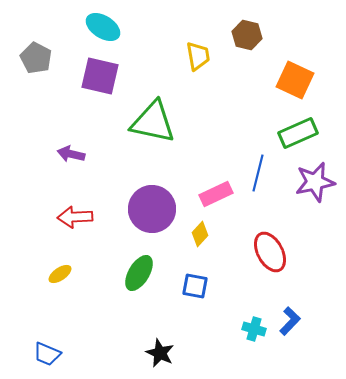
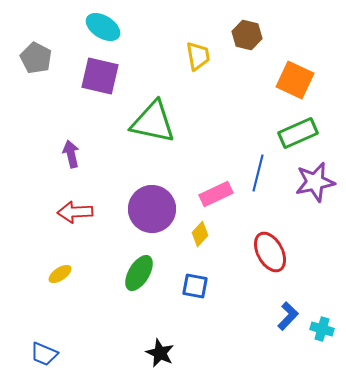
purple arrow: rotated 64 degrees clockwise
red arrow: moved 5 px up
blue L-shape: moved 2 px left, 5 px up
cyan cross: moved 68 px right
blue trapezoid: moved 3 px left
